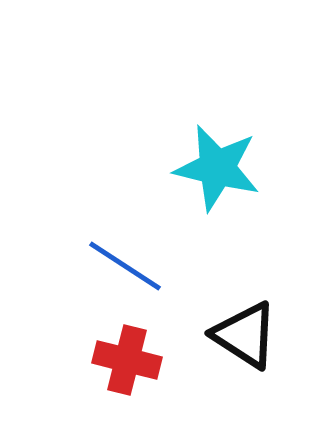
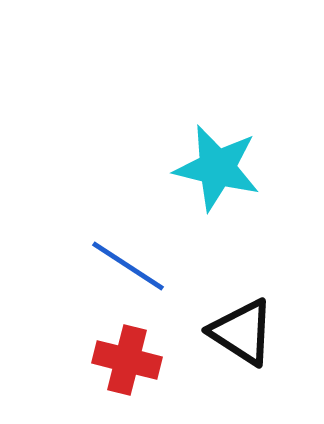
blue line: moved 3 px right
black triangle: moved 3 px left, 3 px up
